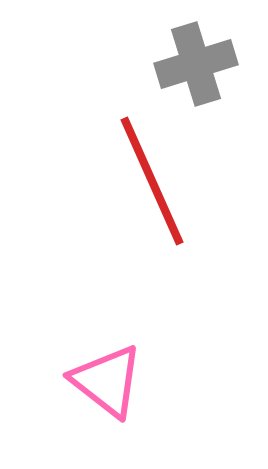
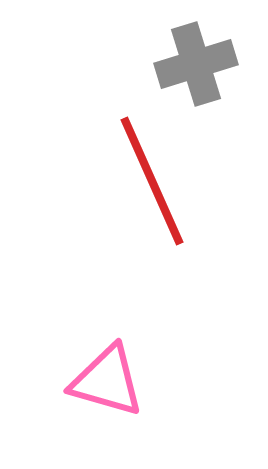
pink triangle: rotated 22 degrees counterclockwise
